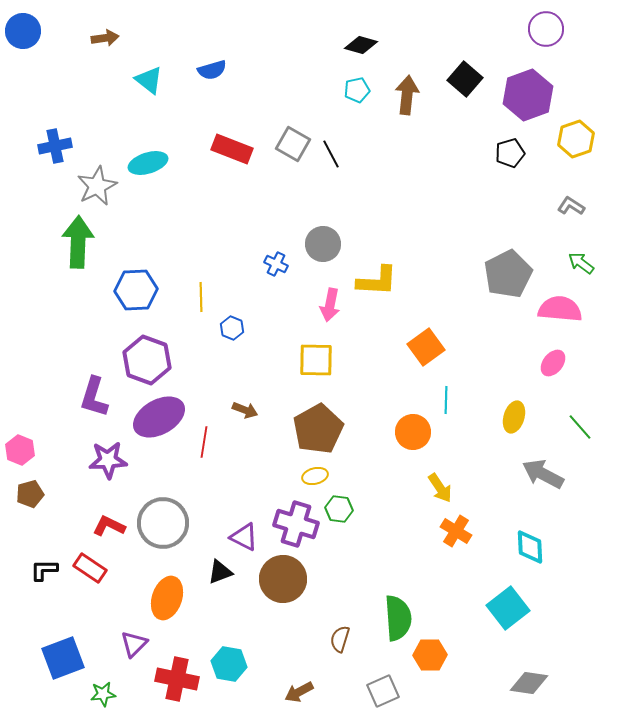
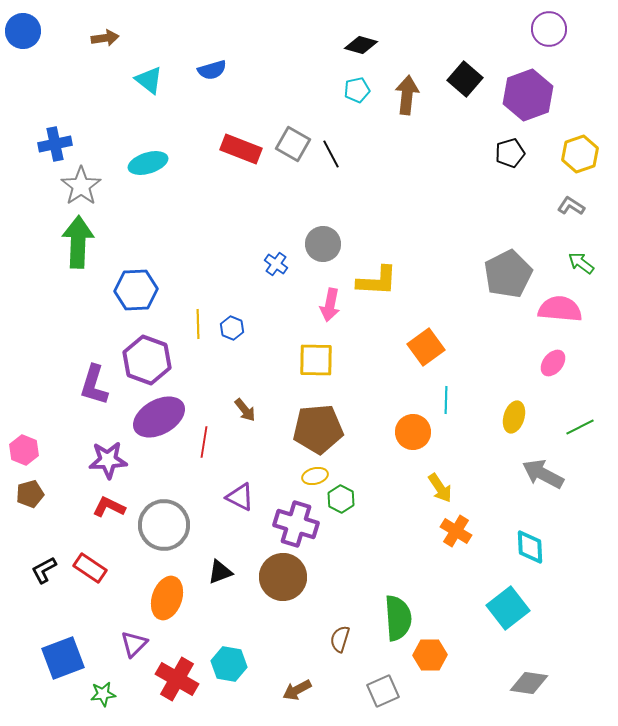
purple circle at (546, 29): moved 3 px right
yellow hexagon at (576, 139): moved 4 px right, 15 px down
blue cross at (55, 146): moved 2 px up
red rectangle at (232, 149): moved 9 px right
gray star at (97, 186): moved 16 px left; rotated 9 degrees counterclockwise
blue cross at (276, 264): rotated 10 degrees clockwise
yellow line at (201, 297): moved 3 px left, 27 px down
purple L-shape at (94, 397): moved 12 px up
brown arrow at (245, 410): rotated 30 degrees clockwise
green line at (580, 427): rotated 76 degrees counterclockwise
brown pentagon at (318, 429): rotated 24 degrees clockwise
pink hexagon at (20, 450): moved 4 px right
green hexagon at (339, 509): moved 2 px right, 10 px up; rotated 20 degrees clockwise
gray circle at (163, 523): moved 1 px right, 2 px down
red L-shape at (109, 526): moved 19 px up
purple triangle at (244, 537): moved 4 px left, 40 px up
black L-shape at (44, 570): rotated 28 degrees counterclockwise
brown circle at (283, 579): moved 2 px up
red cross at (177, 679): rotated 18 degrees clockwise
brown arrow at (299, 692): moved 2 px left, 2 px up
